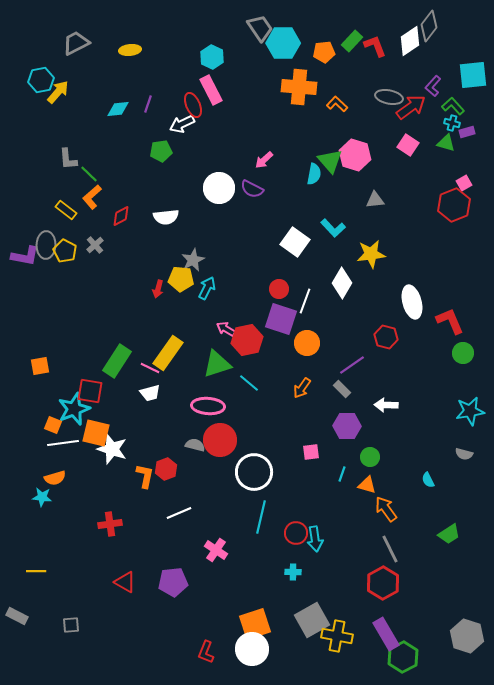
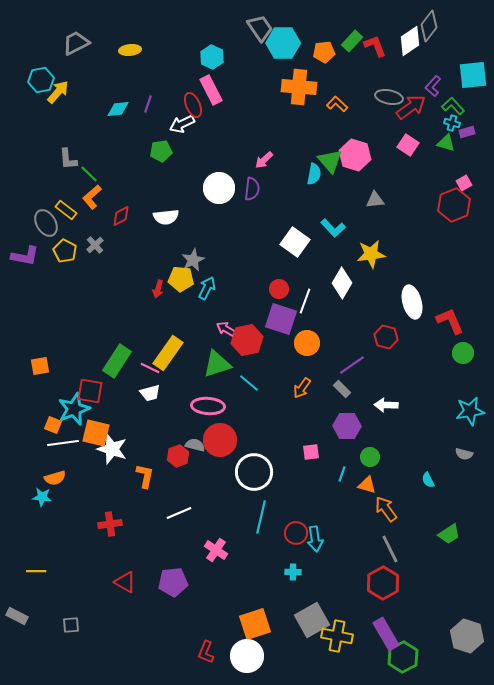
purple semicircle at (252, 189): rotated 110 degrees counterclockwise
gray ellipse at (46, 245): moved 22 px up; rotated 32 degrees counterclockwise
red hexagon at (166, 469): moved 12 px right, 13 px up
white circle at (252, 649): moved 5 px left, 7 px down
